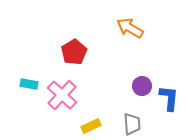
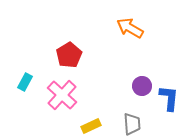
red pentagon: moved 5 px left, 3 px down
cyan rectangle: moved 4 px left, 2 px up; rotated 72 degrees counterclockwise
